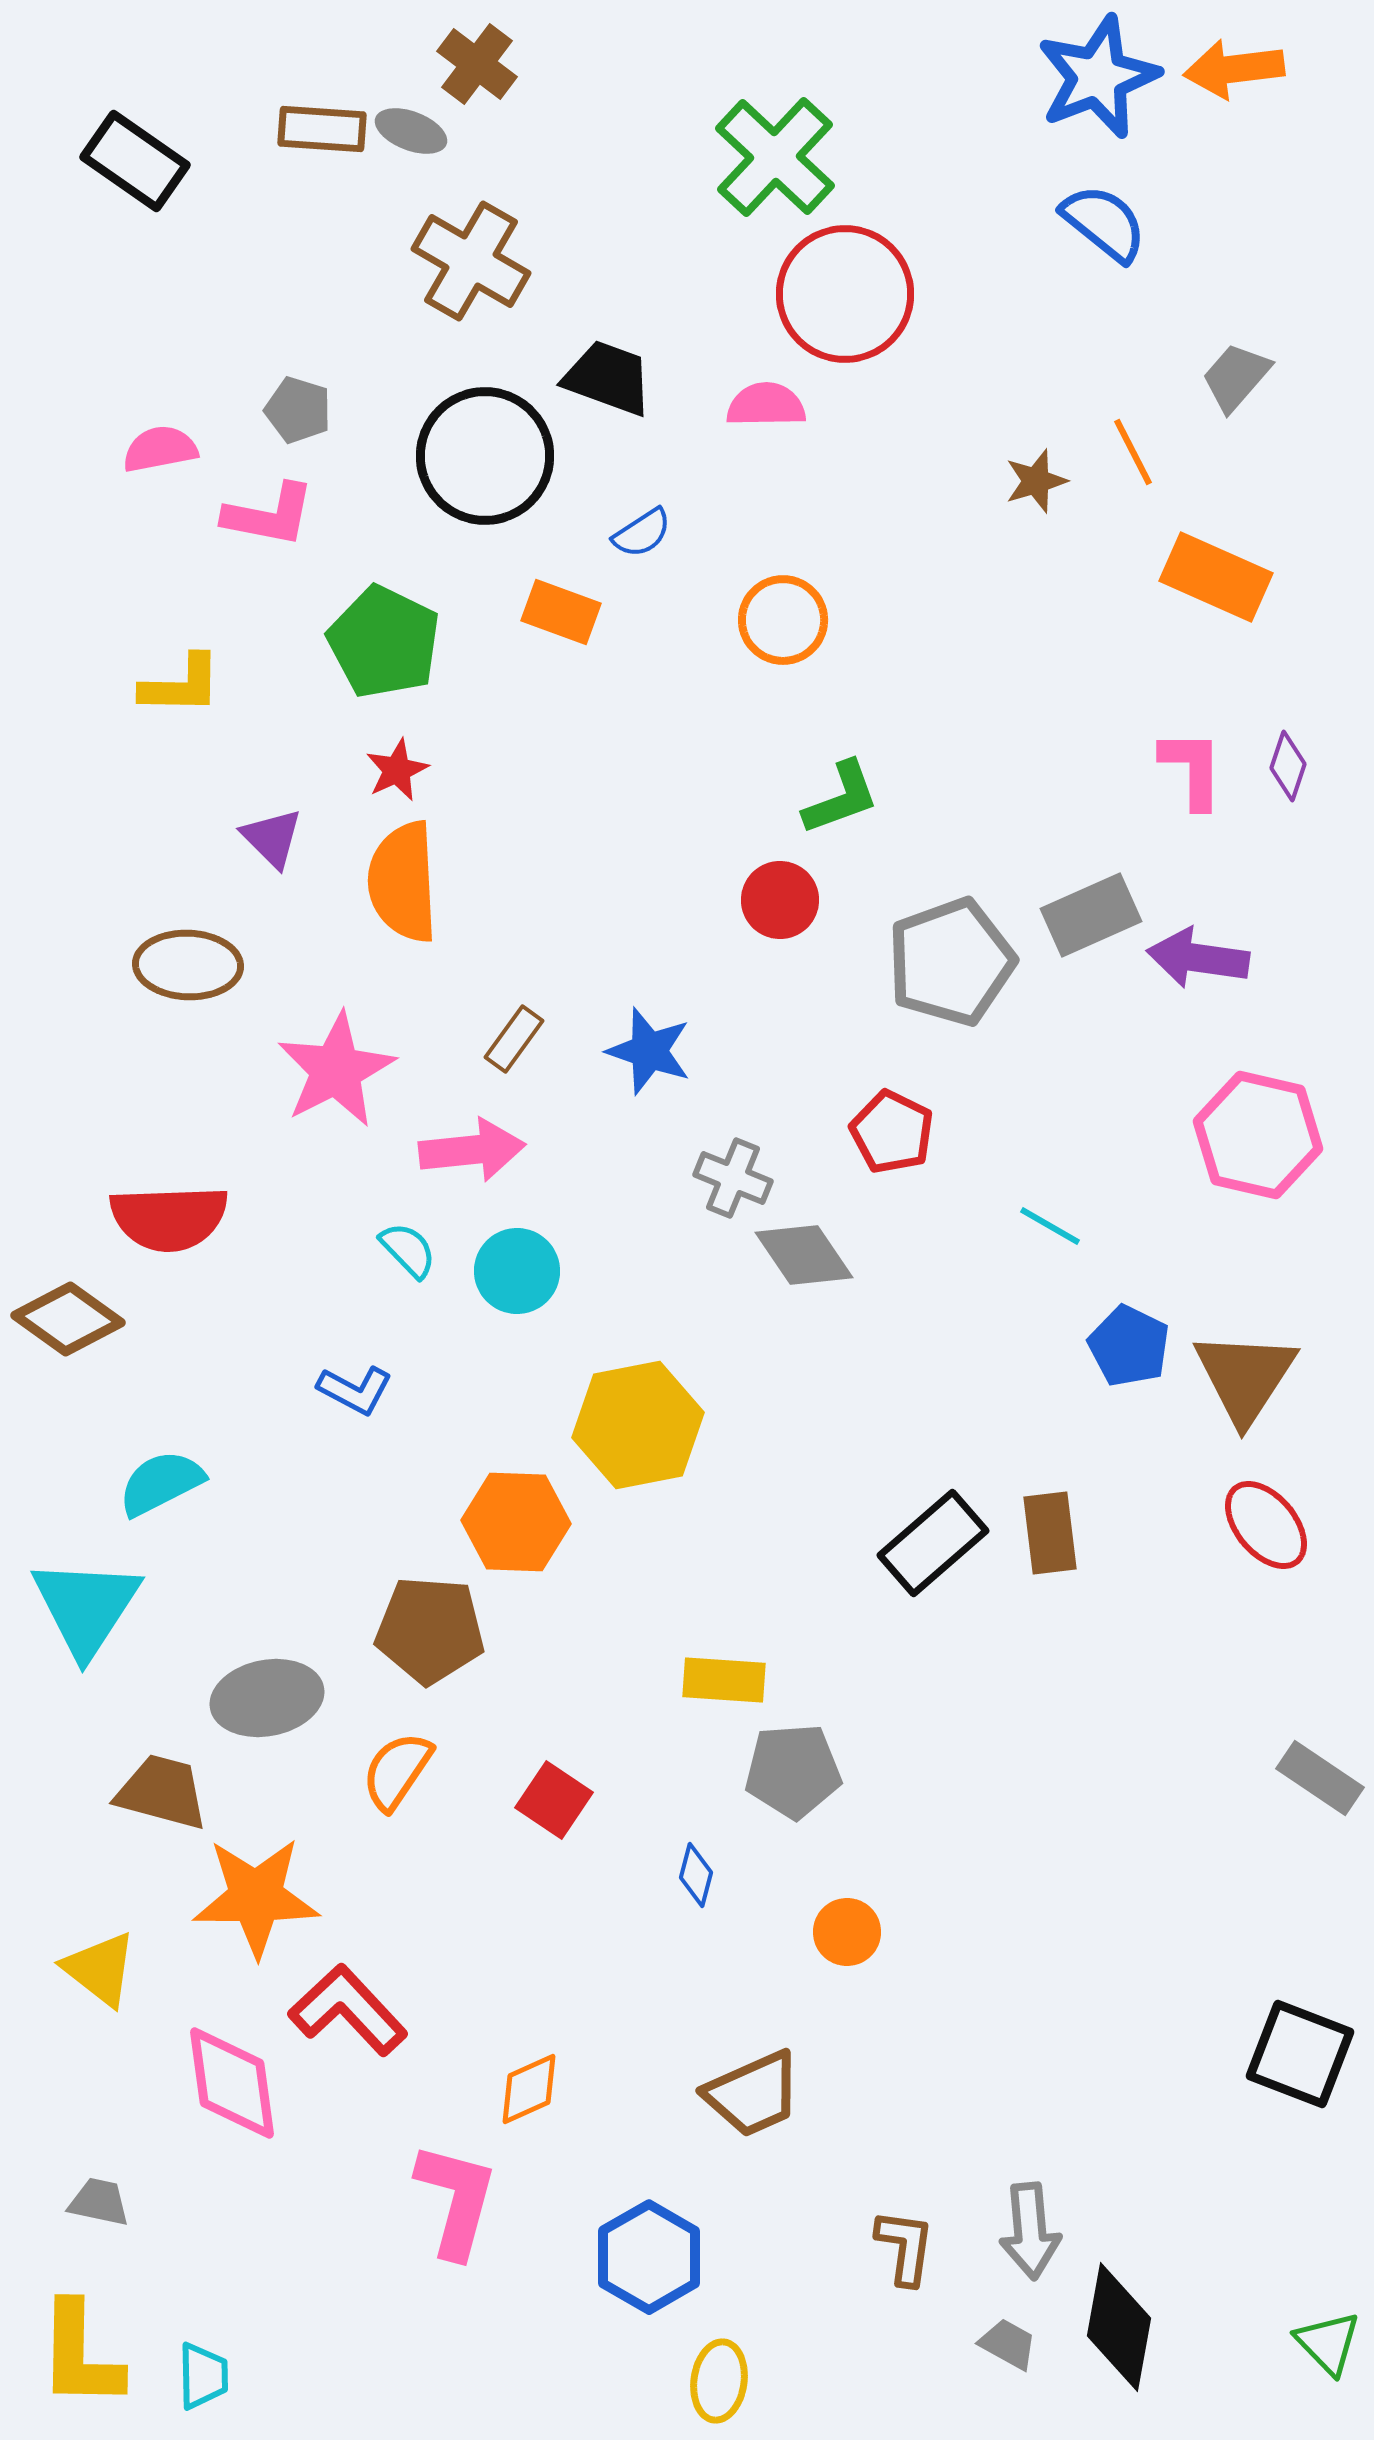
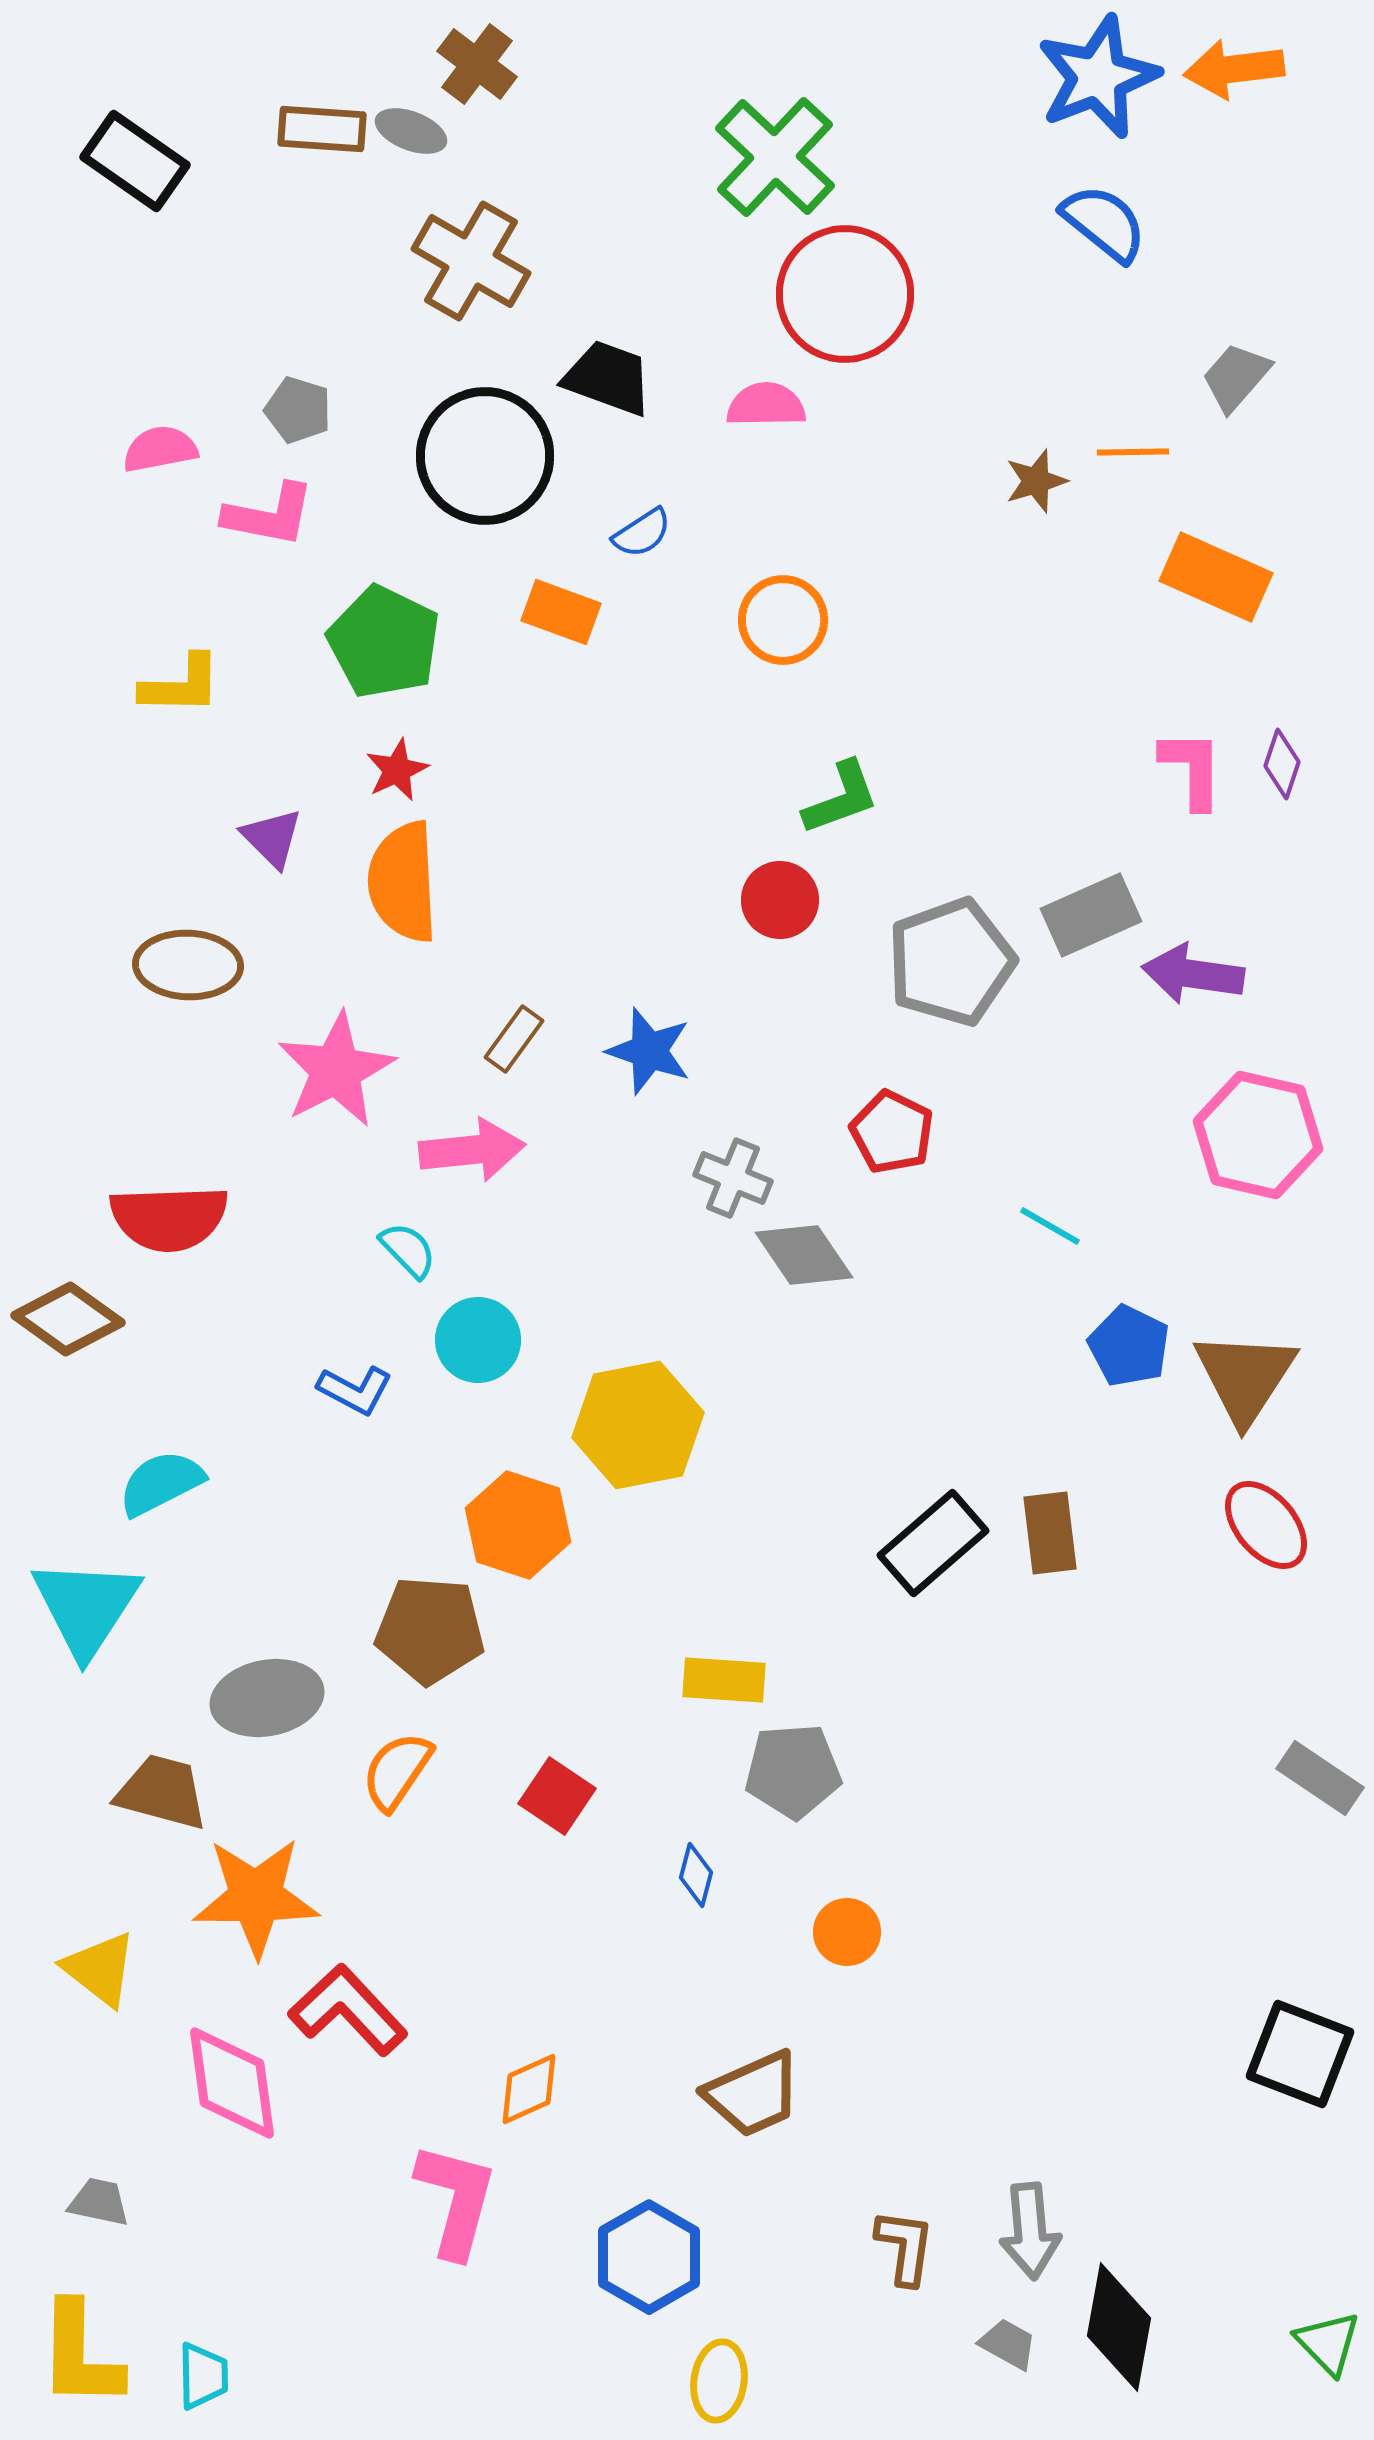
orange line at (1133, 452): rotated 64 degrees counterclockwise
purple diamond at (1288, 766): moved 6 px left, 2 px up
purple arrow at (1198, 958): moved 5 px left, 16 px down
cyan circle at (517, 1271): moved 39 px left, 69 px down
orange hexagon at (516, 1522): moved 2 px right, 3 px down; rotated 16 degrees clockwise
red square at (554, 1800): moved 3 px right, 4 px up
